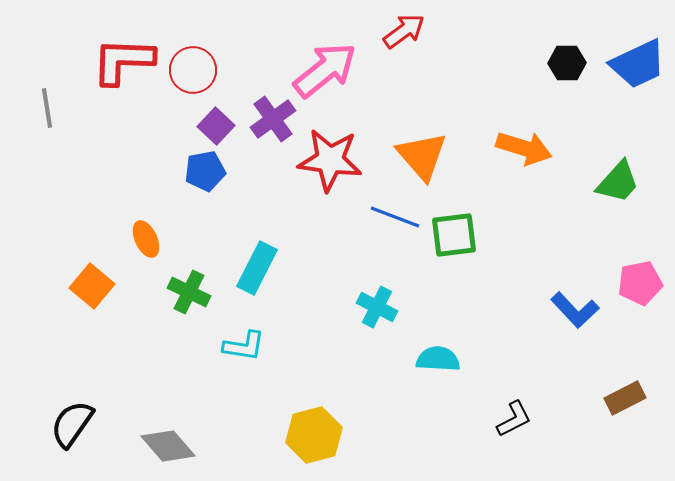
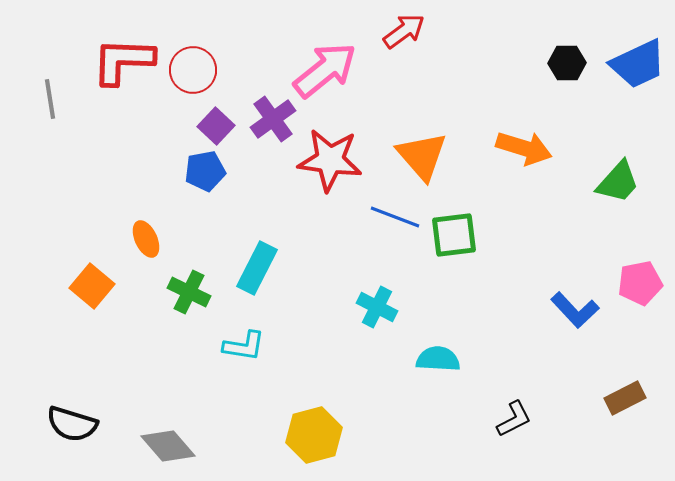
gray line: moved 3 px right, 9 px up
black semicircle: rotated 108 degrees counterclockwise
